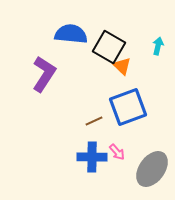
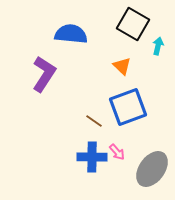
black square: moved 24 px right, 23 px up
brown line: rotated 60 degrees clockwise
